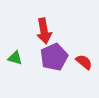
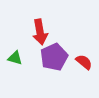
red arrow: moved 4 px left, 1 px down
